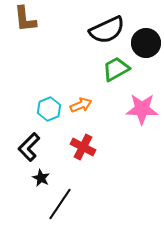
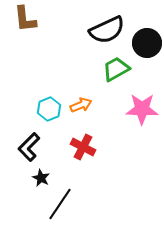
black circle: moved 1 px right
